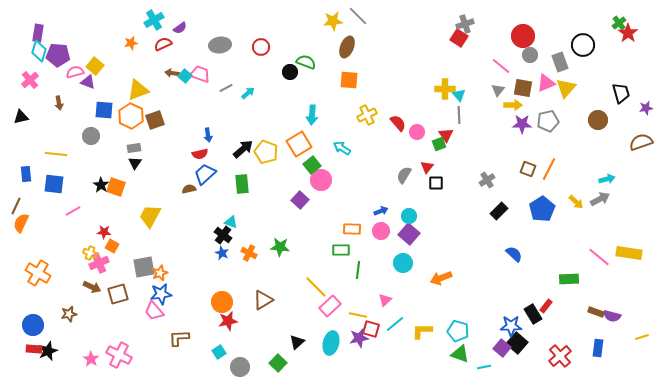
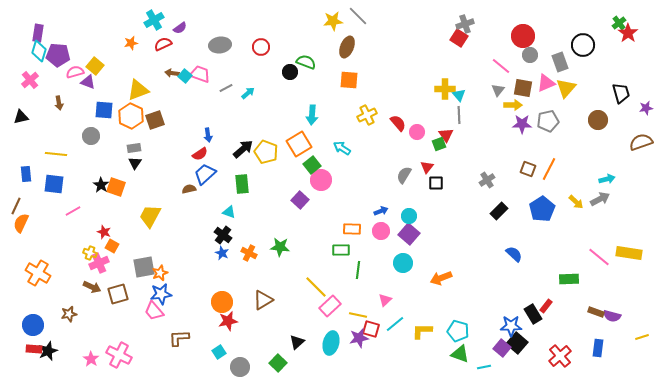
red semicircle at (200, 154): rotated 21 degrees counterclockwise
cyan triangle at (231, 222): moved 2 px left, 10 px up
red star at (104, 232): rotated 16 degrees clockwise
